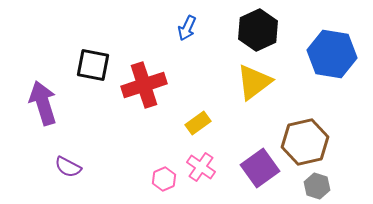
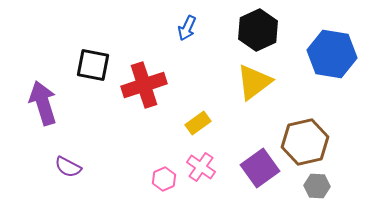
gray hexagon: rotated 15 degrees counterclockwise
